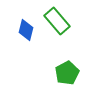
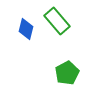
blue diamond: moved 1 px up
